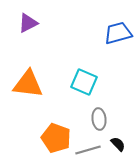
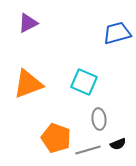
blue trapezoid: moved 1 px left
orange triangle: rotated 28 degrees counterclockwise
black semicircle: rotated 112 degrees clockwise
